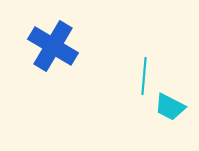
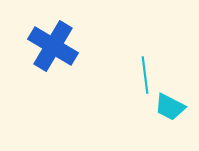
cyan line: moved 1 px right, 1 px up; rotated 12 degrees counterclockwise
